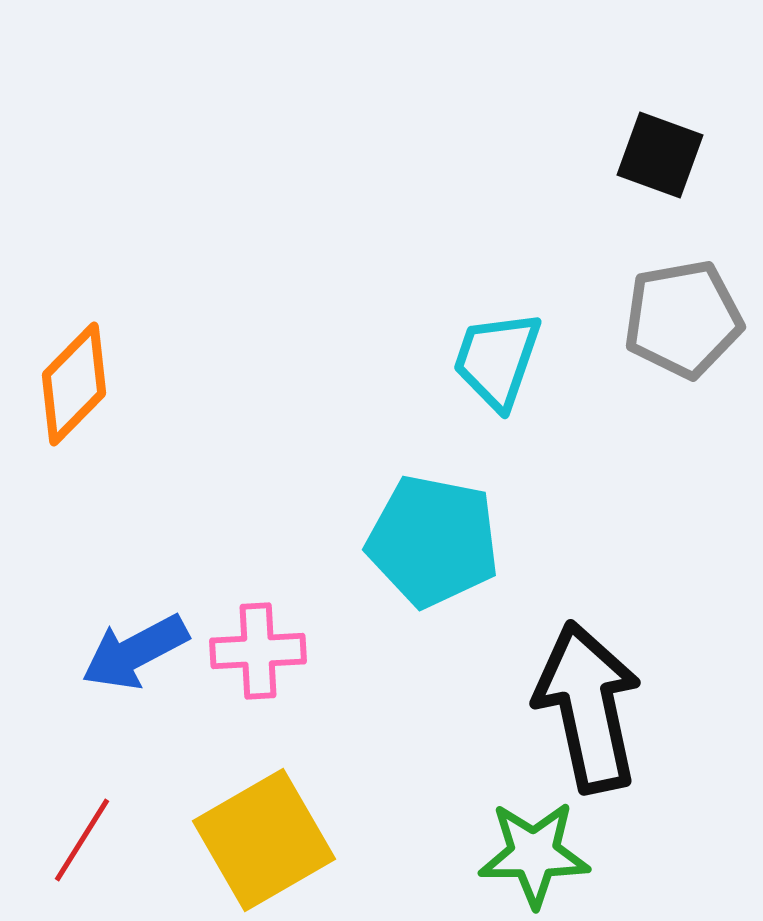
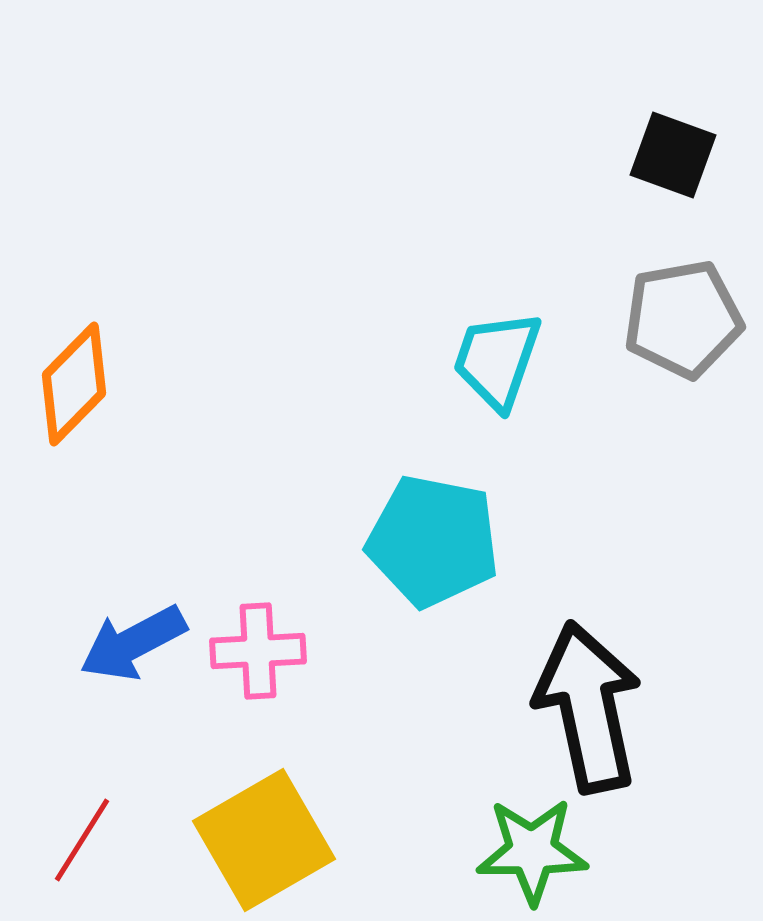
black square: moved 13 px right
blue arrow: moved 2 px left, 9 px up
green star: moved 2 px left, 3 px up
